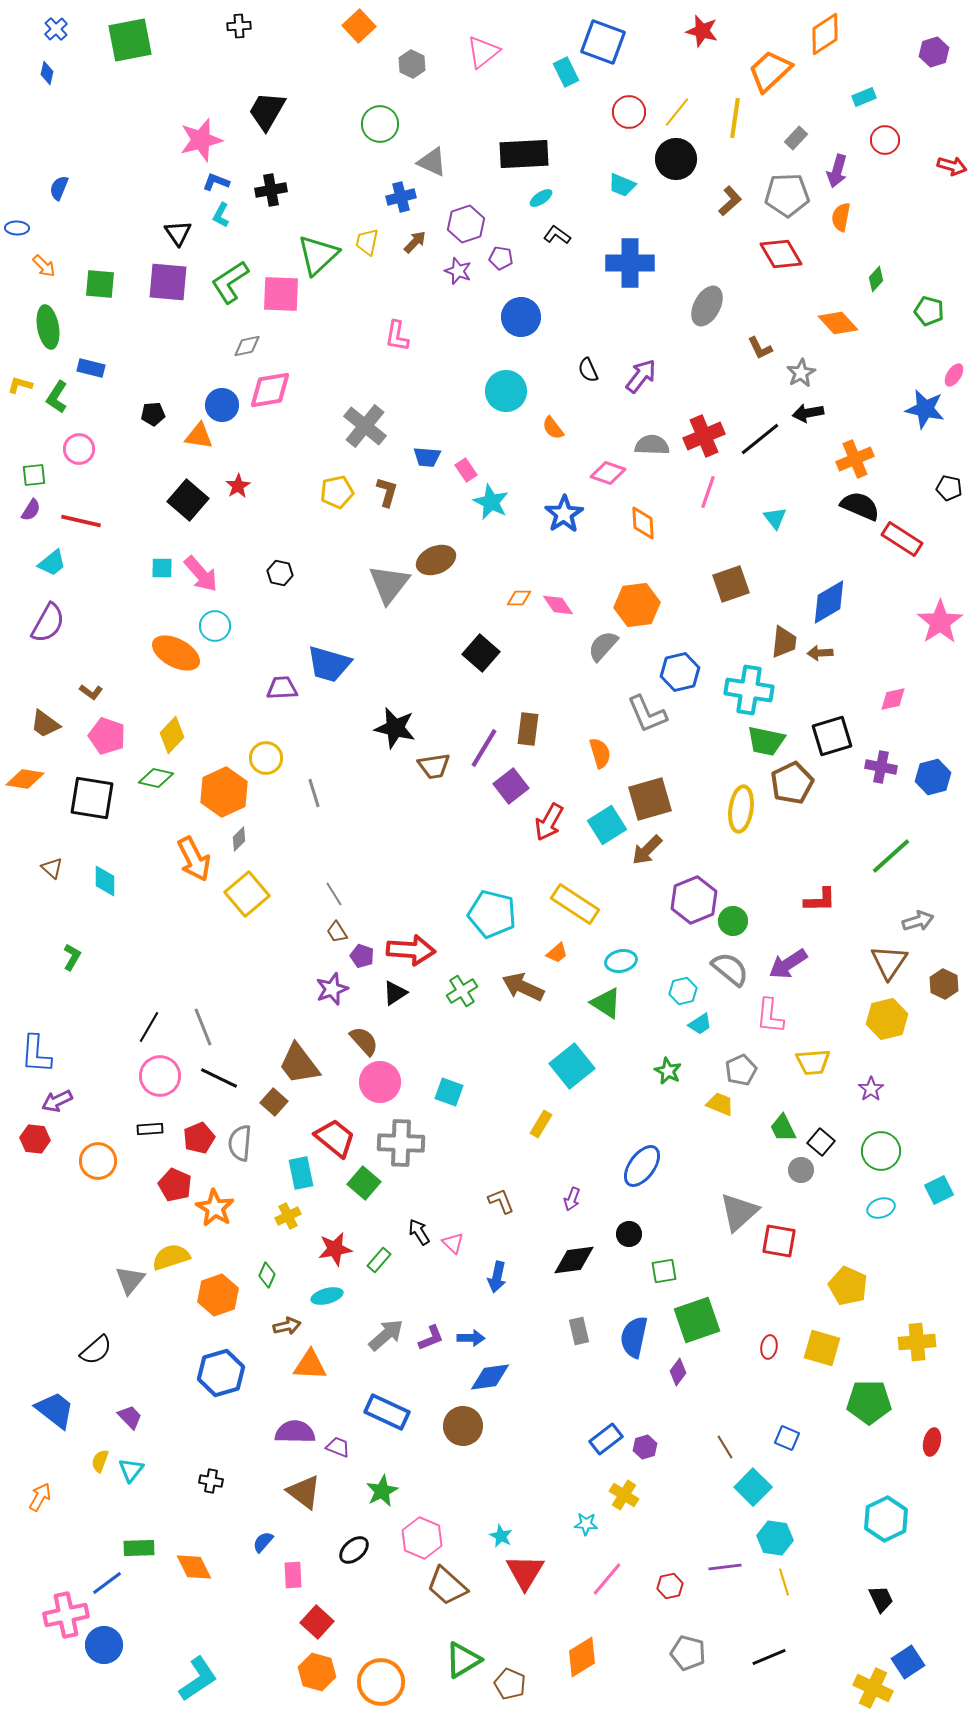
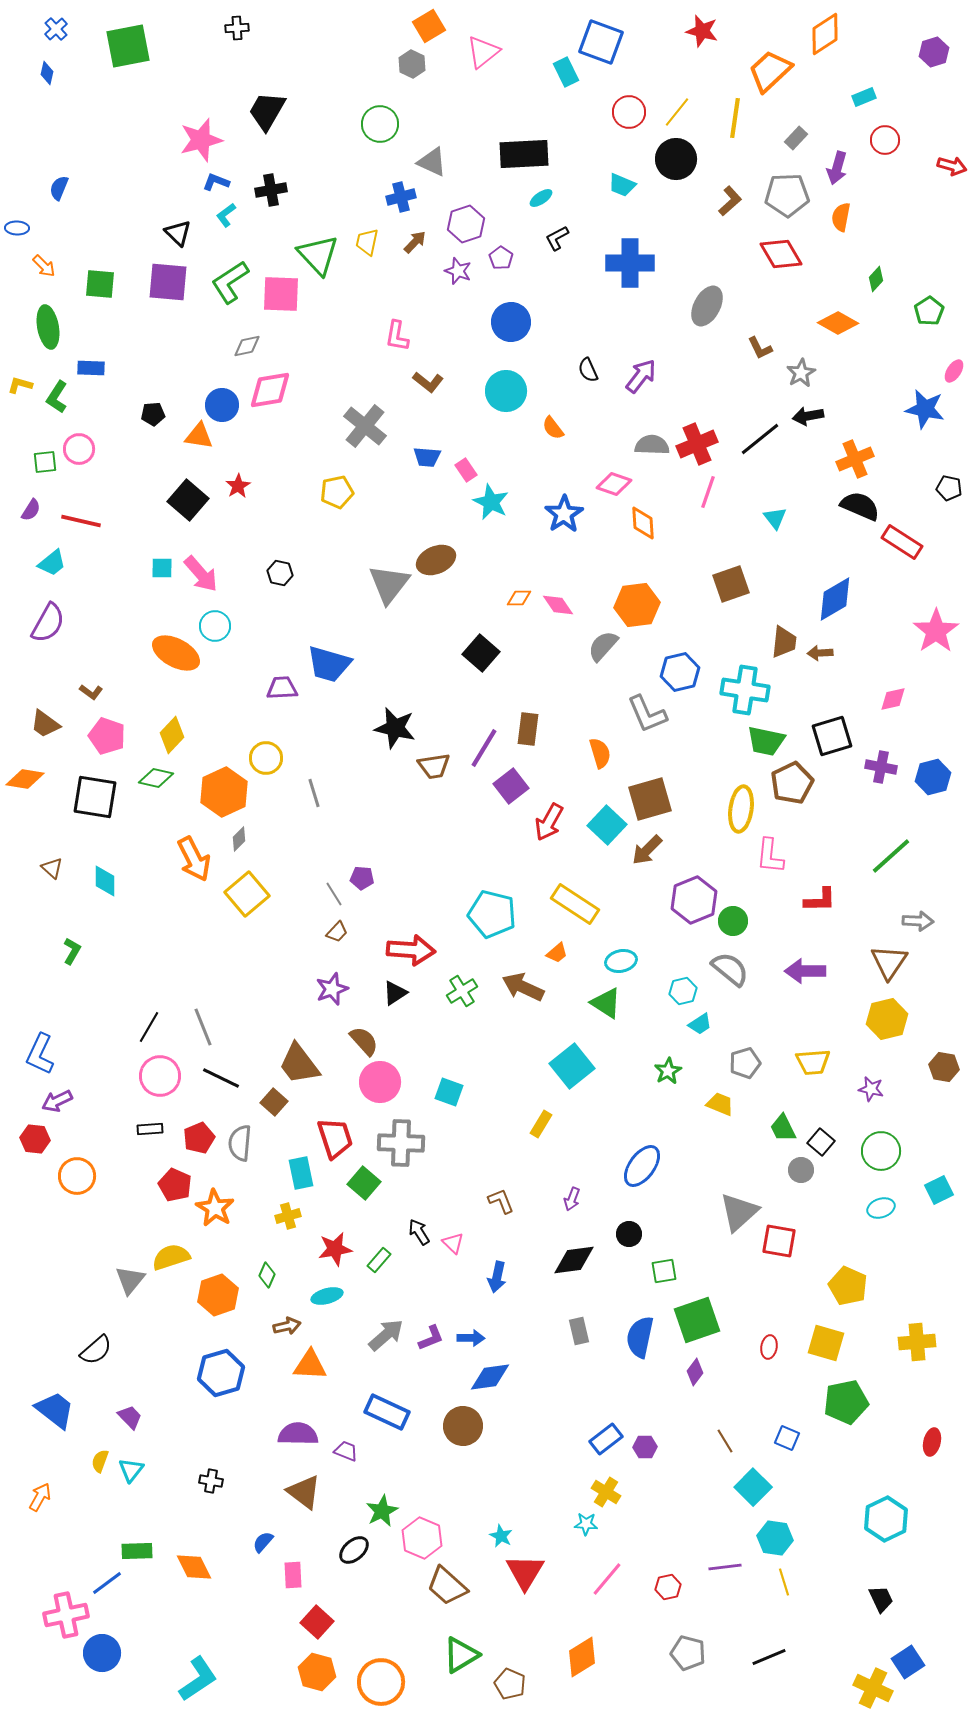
black cross at (239, 26): moved 2 px left, 2 px down
orange square at (359, 26): moved 70 px right; rotated 12 degrees clockwise
green square at (130, 40): moved 2 px left, 6 px down
blue square at (603, 42): moved 2 px left
purple arrow at (837, 171): moved 3 px up
cyan L-shape at (221, 215): moved 5 px right; rotated 25 degrees clockwise
black triangle at (178, 233): rotated 12 degrees counterclockwise
black L-shape at (557, 235): moved 3 px down; rotated 64 degrees counterclockwise
green triangle at (318, 255): rotated 30 degrees counterclockwise
purple pentagon at (501, 258): rotated 25 degrees clockwise
green pentagon at (929, 311): rotated 24 degrees clockwise
blue circle at (521, 317): moved 10 px left, 5 px down
orange diamond at (838, 323): rotated 18 degrees counterclockwise
blue rectangle at (91, 368): rotated 12 degrees counterclockwise
pink ellipse at (954, 375): moved 4 px up
black arrow at (808, 413): moved 3 px down
red cross at (704, 436): moved 7 px left, 8 px down
pink diamond at (608, 473): moved 6 px right, 11 px down
green square at (34, 475): moved 11 px right, 13 px up
brown L-shape at (387, 492): moved 41 px right, 110 px up; rotated 112 degrees clockwise
red rectangle at (902, 539): moved 3 px down
blue diamond at (829, 602): moved 6 px right, 3 px up
pink star at (940, 622): moved 4 px left, 9 px down
cyan cross at (749, 690): moved 4 px left
black square at (92, 798): moved 3 px right, 1 px up
cyan square at (607, 825): rotated 15 degrees counterclockwise
gray arrow at (918, 921): rotated 20 degrees clockwise
brown trapezoid at (337, 932): rotated 105 degrees counterclockwise
purple pentagon at (362, 956): moved 78 px up; rotated 15 degrees counterclockwise
green L-shape at (72, 957): moved 6 px up
purple arrow at (788, 964): moved 17 px right, 7 px down; rotated 33 degrees clockwise
brown hexagon at (944, 984): moved 83 px down; rotated 16 degrees counterclockwise
pink L-shape at (770, 1016): moved 160 px up
blue L-shape at (36, 1054): moved 4 px right; rotated 21 degrees clockwise
gray pentagon at (741, 1070): moved 4 px right, 7 px up; rotated 8 degrees clockwise
green star at (668, 1071): rotated 16 degrees clockwise
black line at (219, 1078): moved 2 px right
purple star at (871, 1089): rotated 25 degrees counterclockwise
red trapezoid at (335, 1138): rotated 33 degrees clockwise
orange circle at (98, 1161): moved 21 px left, 15 px down
yellow cross at (288, 1216): rotated 10 degrees clockwise
blue semicircle at (634, 1337): moved 6 px right
yellow square at (822, 1348): moved 4 px right, 5 px up
purple diamond at (678, 1372): moved 17 px right
green pentagon at (869, 1402): moved 23 px left; rotated 12 degrees counterclockwise
purple semicircle at (295, 1432): moved 3 px right, 2 px down
purple trapezoid at (338, 1447): moved 8 px right, 4 px down
purple hexagon at (645, 1447): rotated 15 degrees clockwise
brown line at (725, 1447): moved 6 px up
green star at (382, 1491): moved 20 px down
yellow cross at (624, 1495): moved 18 px left, 3 px up
green rectangle at (139, 1548): moved 2 px left, 3 px down
red hexagon at (670, 1586): moved 2 px left, 1 px down
blue circle at (104, 1645): moved 2 px left, 8 px down
green triangle at (463, 1660): moved 2 px left, 5 px up
